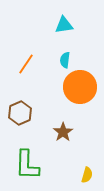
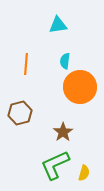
cyan triangle: moved 6 px left
cyan semicircle: moved 1 px down
orange line: rotated 30 degrees counterclockwise
brown hexagon: rotated 10 degrees clockwise
green L-shape: moved 28 px right; rotated 64 degrees clockwise
yellow semicircle: moved 3 px left, 2 px up
